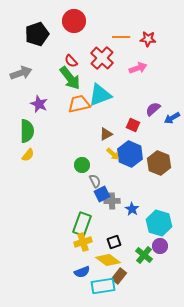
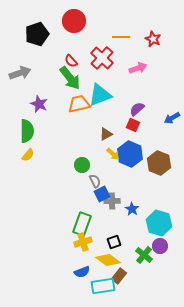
red star: moved 5 px right; rotated 21 degrees clockwise
gray arrow: moved 1 px left
purple semicircle: moved 16 px left
